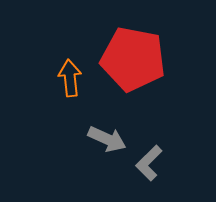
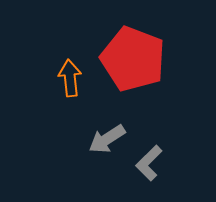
red pentagon: rotated 10 degrees clockwise
gray arrow: rotated 123 degrees clockwise
